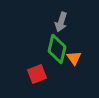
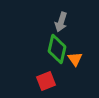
orange triangle: moved 1 px right, 1 px down
red square: moved 9 px right, 7 px down
